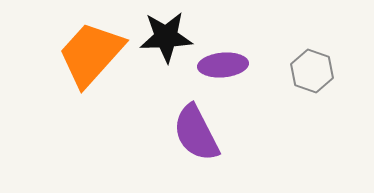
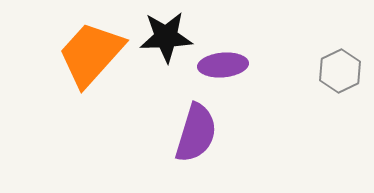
gray hexagon: moved 28 px right; rotated 15 degrees clockwise
purple semicircle: rotated 136 degrees counterclockwise
